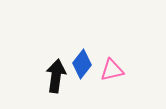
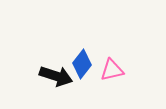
black arrow: rotated 100 degrees clockwise
